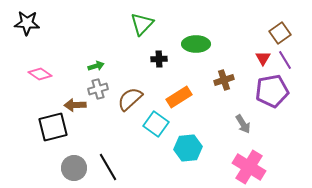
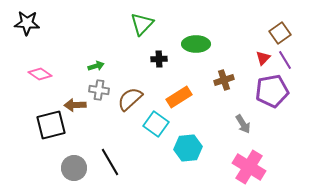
red triangle: rotated 14 degrees clockwise
gray cross: moved 1 px right, 1 px down; rotated 24 degrees clockwise
black square: moved 2 px left, 2 px up
black line: moved 2 px right, 5 px up
